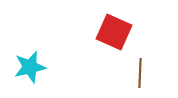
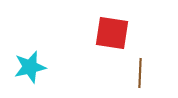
red square: moved 2 px left, 1 px down; rotated 15 degrees counterclockwise
